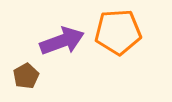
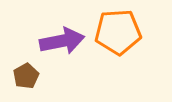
purple arrow: rotated 9 degrees clockwise
